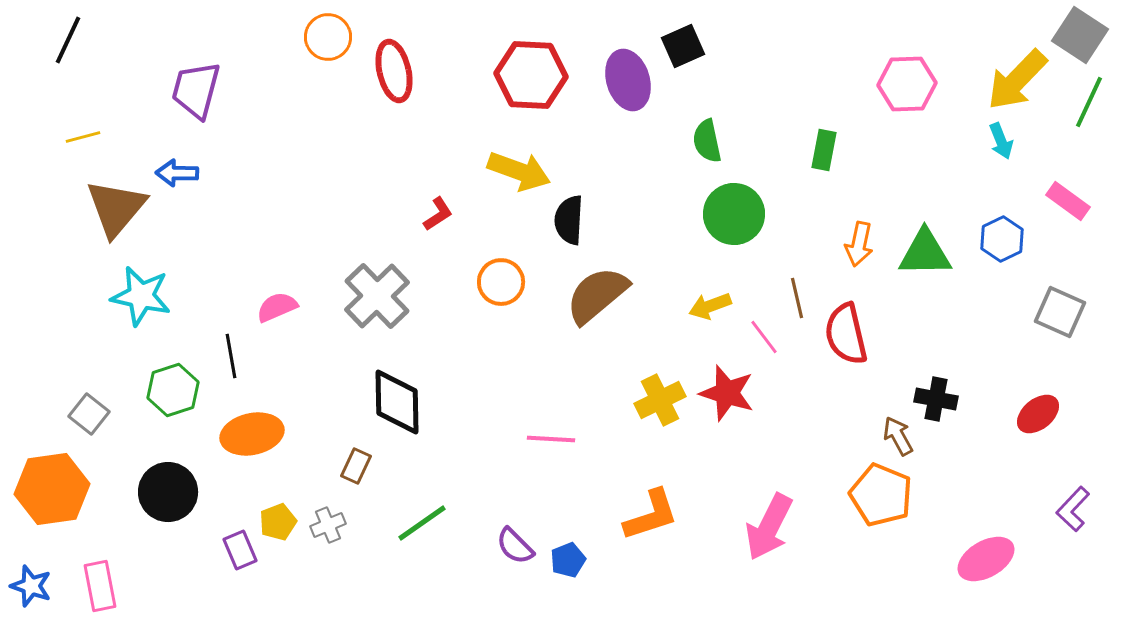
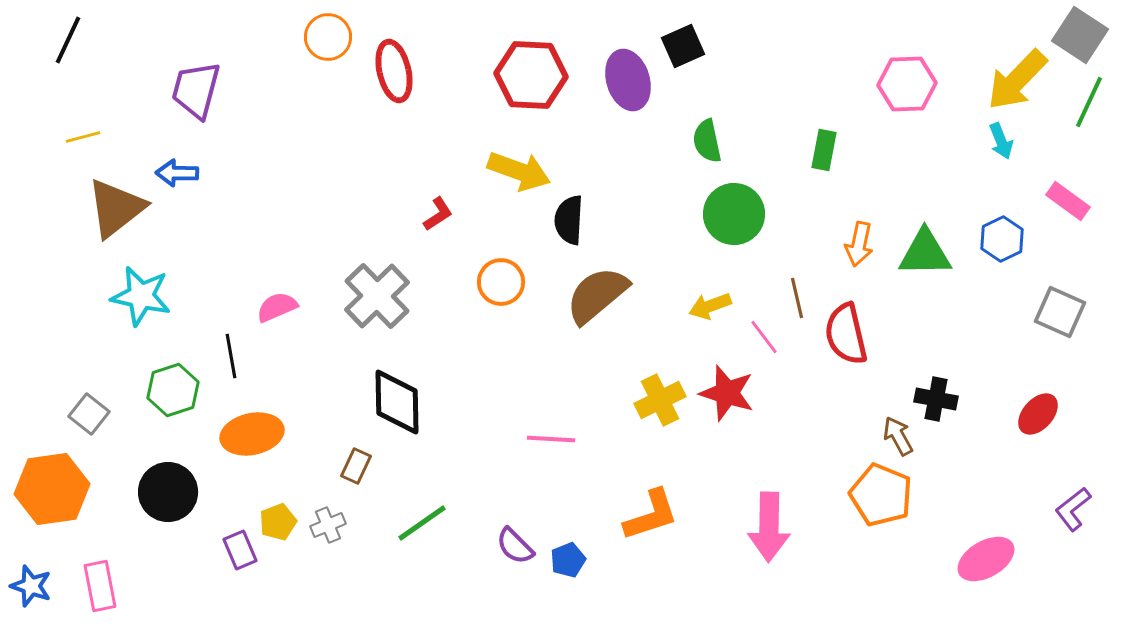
brown triangle at (116, 208): rotated 12 degrees clockwise
red ellipse at (1038, 414): rotated 9 degrees counterclockwise
purple L-shape at (1073, 509): rotated 9 degrees clockwise
pink arrow at (769, 527): rotated 26 degrees counterclockwise
